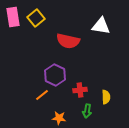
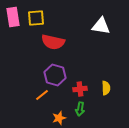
yellow square: rotated 36 degrees clockwise
red semicircle: moved 15 px left, 1 px down
purple hexagon: rotated 10 degrees counterclockwise
red cross: moved 1 px up
yellow semicircle: moved 9 px up
green arrow: moved 7 px left, 2 px up
orange star: rotated 24 degrees counterclockwise
